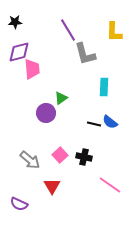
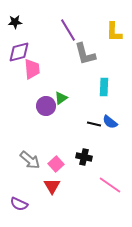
purple circle: moved 7 px up
pink square: moved 4 px left, 9 px down
